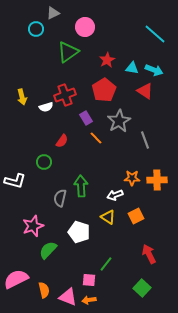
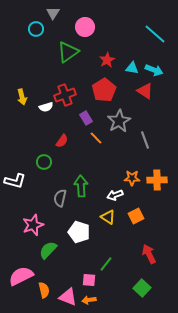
gray triangle: rotated 32 degrees counterclockwise
pink star: moved 1 px up
pink semicircle: moved 5 px right, 3 px up
